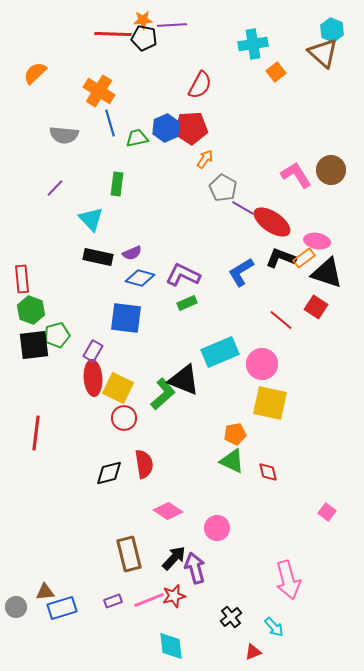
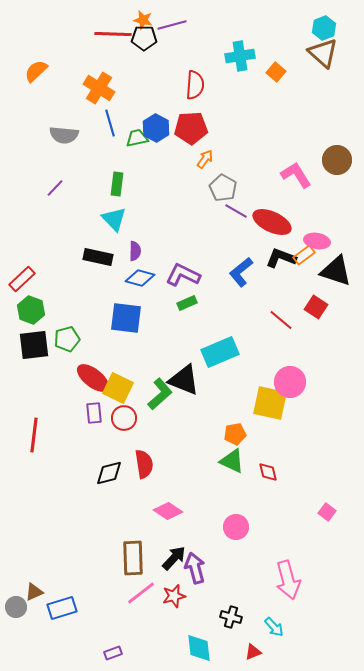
orange star at (143, 20): rotated 18 degrees clockwise
purple line at (172, 25): rotated 12 degrees counterclockwise
cyan hexagon at (332, 30): moved 8 px left, 2 px up; rotated 15 degrees clockwise
black pentagon at (144, 38): rotated 10 degrees counterclockwise
cyan cross at (253, 44): moved 13 px left, 12 px down
orange square at (276, 72): rotated 12 degrees counterclockwise
orange semicircle at (35, 73): moved 1 px right, 2 px up
red semicircle at (200, 85): moved 5 px left; rotated 24 degrees counterclockwise
orange cross at (99, 91): moved 3 px up
blue hexagon at (166, 128): moved 10 px left; rotated 8 degrees counterclockwise
brown circle at (331, 170): moved 6 px right, 10 px up
purple line at (243, 208): moved 7 px left, 3 px down
cyan triangle at (91, 219): moved 23 px right
red ellipse at (272, 222): rotated 9 degrees counterclockwise
purple semicircle at (132, 253): moved 3 px right, 2 px up; rotated 66 degrees counterclockwise
orange rectangle at (304, 258): moved 3 px up
blue L-shape at (241, 272): rotated 8 degrees counterclockwise
black triangle at (327, 273): moved 9 px right, 2 px up
red rectangle at (22, 279): rotated 52 degrees clockwise
green pentagon at (57, 335): moved 10 px right, 4 px down
purple rectangle at (93, 351): moved 1 px right, 62 px down; rotated 35 degrees counterclockwise
pink circle at (262, 364): moved 28 px right, 18 px down
red ellipse at (93, 378): rotated 48 degrees counterclockwise
green L-shape at (163, 394): moved 3 px left
red line at (36, 433): moved 2 px left, 2 px down
pink circle at (217, 528): moved 19 px right, 1 px up
brown rectangle at (129, 554): moved 4 px right, 4 px down; rotated 12 degrees clockwise
brown triangle at (45, 592): moved 11 px left; rotated 18 degrees counterclockwise
pink line at (149, 600): moved 8 px left, 7 px up; rotated 16 degrees counterclockwise
purple rectangle at (113, 601): moved 52 px down
black cross at (231, 617): rotated 35 degrees counterclockwise
cyan diamond at (171, 646): moved 28 px right, 2 px down
